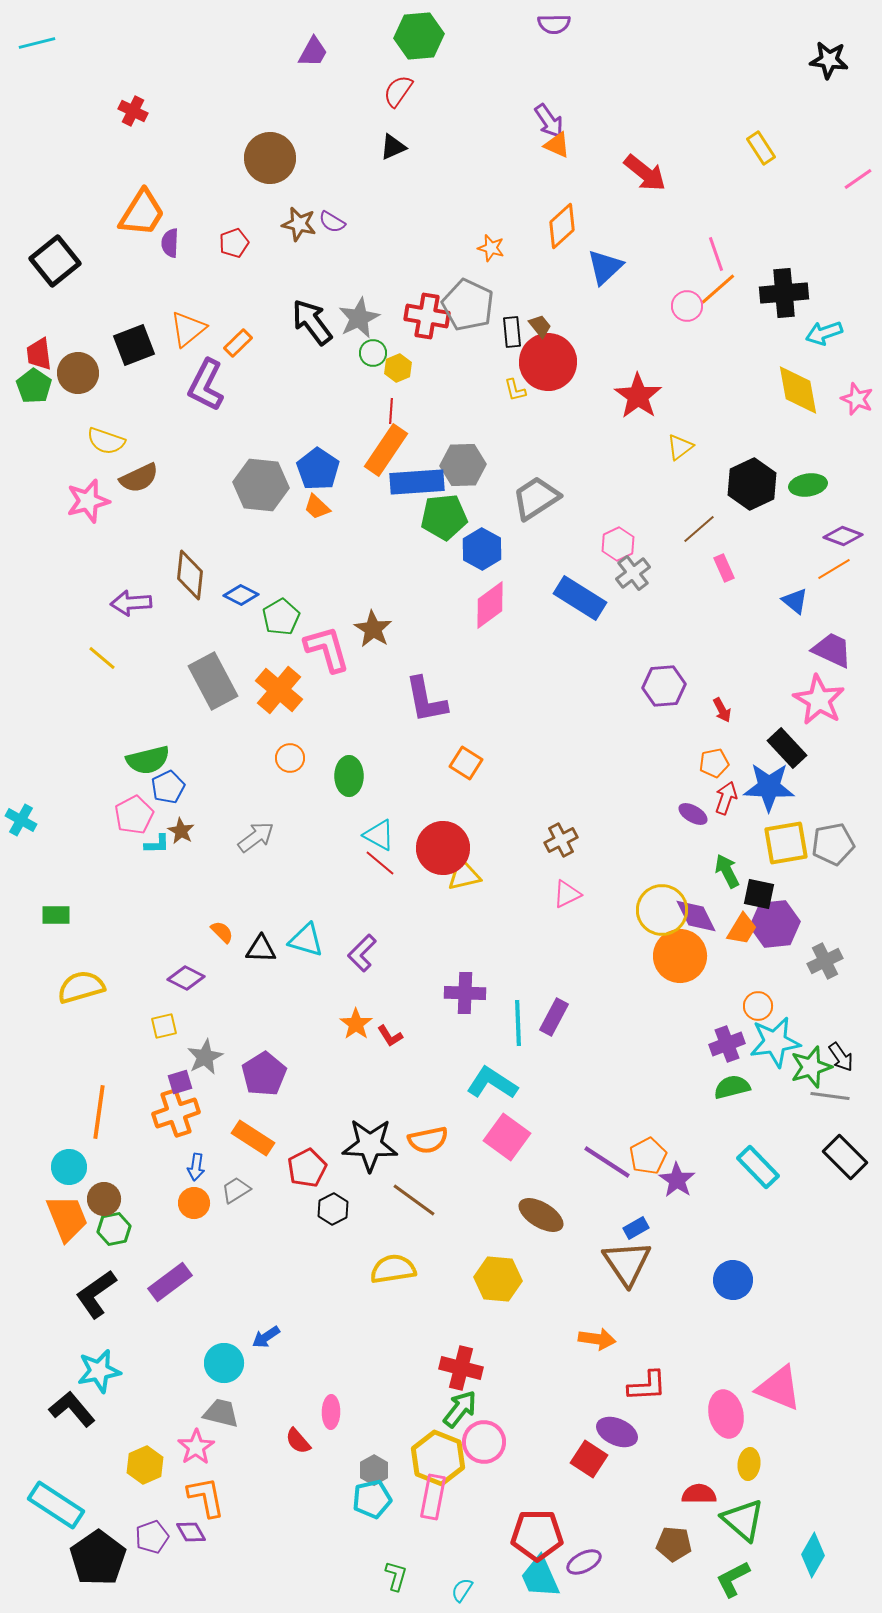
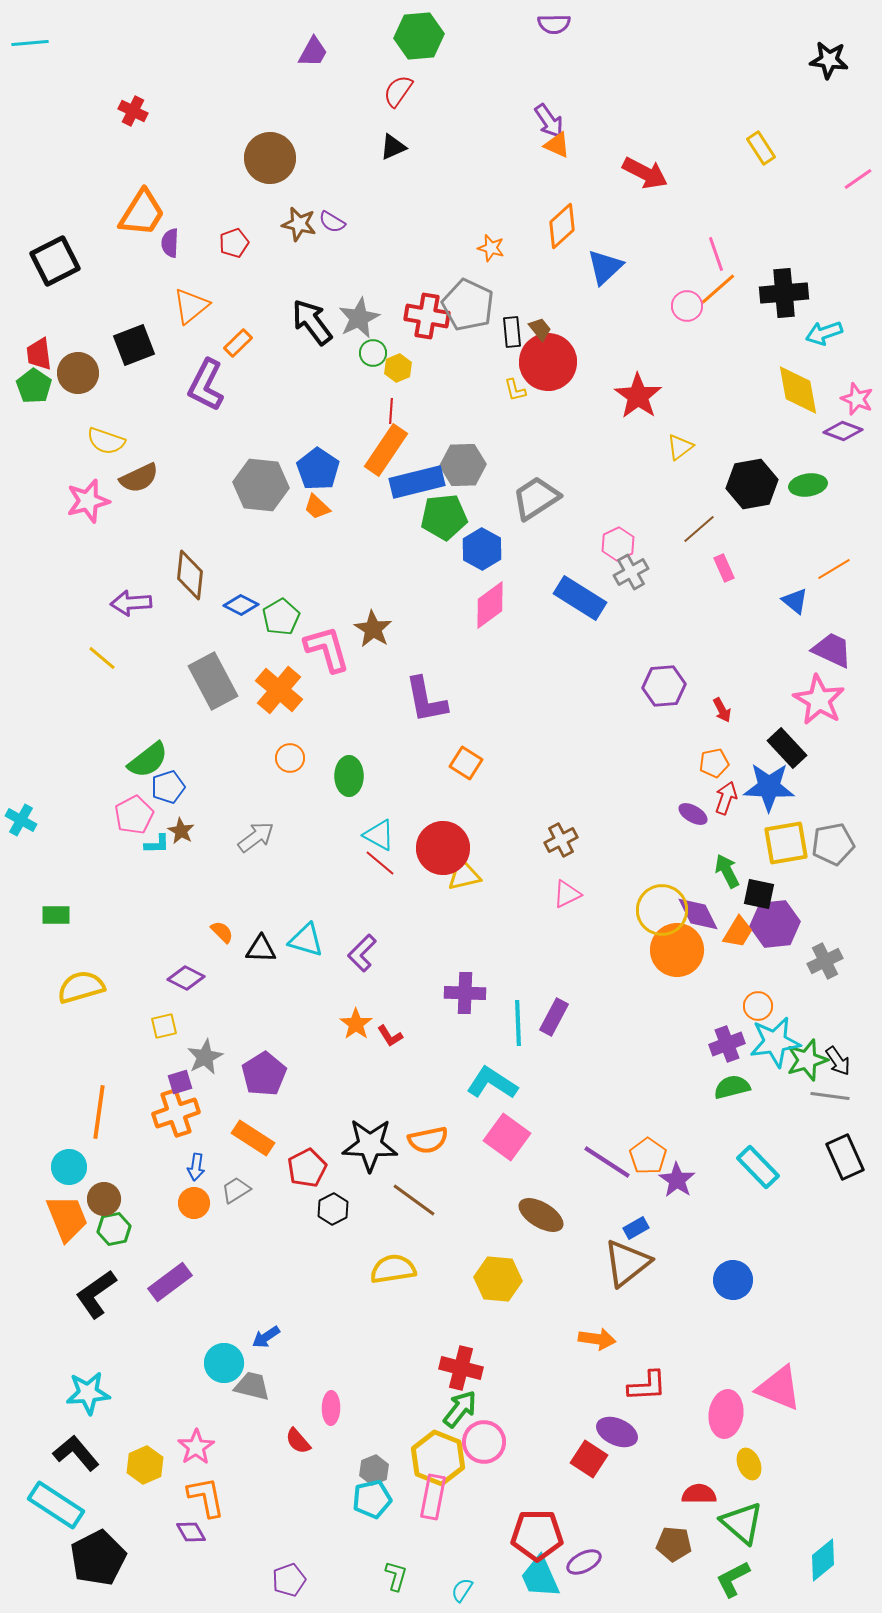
cyan line at (37, 43): moved 7 px left; rotated 9 degrees clockwise
red arrow at (645, 173): rotated 12 degrees counterclockwise
black square at (55, 261): rotated 12 degrees clockwise
brown trapezoid at (540, 326): moved 3 px down
orange triangle at (188, 329): moved 3 px right, 23 px up
blue rectangle at (417, 482): rotated 10 degrees counterclockwise
black hexagon at (752, 484): rotated 15 degrees clockwise
purple diamond at (843, 536): moved 105 px up
gray cross at (633, 573): moved 2 px left, 1 px up; rotated 8 degrees clockwise
blue diamond at (241, 595): moved 10 px down
green semicircle at (148, 760): rotated 24 degrees counterclockwise
blue pentagon at (168, 787): rotated 8 degrees clockwise
purple diamond at (696, 916): moved 2 px right, 2 px up
orange trapezoid at (742, 929): moved 4 px left, 3 px down
orange circle at (680, 956): moved 3 px left, 6 px up
black arrow at (841, 1057): moved 3 px left, 4 px down
green star at (811, 1067): moved 4 px left, 7 px up
orange pentagon at (648, 1156): rotated 9 degrees counterclockwise
black rectangle at (845, 1157): rotated 21 degrees clockwise
brown triangle at (627, 1263): rotated 26 degrees clockwise
cyan star at (99, 1371): moved 11 px left, 22 px down; rotated 6 degrees clockwise
black L-shape at (72, 1409): moved 4 px right, 44 px down
pink ellipse at (331, 1412): moved 4 px up
gray trapezoid at (221, 1413): moved 31 px right, 27 px up
pink ellipse at (726, 1414): rotated 21 degrees clockwise
yellow ellipse at (749, 1464): rotated 28 degrees counterclockwise
gray hexagon at (374, 1470): rotated 8 degrees clockwise
green triangle at (743, 1520): moved 1 px left, 3 px down
purple pentagon at (152, 1537): moved 137 px right, 43 px down
cyan diamond at (813, 1555): moved 10 px right, 5 px down; rotated 21 degrees clockwise
black pentagon at (98, 1558): rotated 8 degrees clockwise
